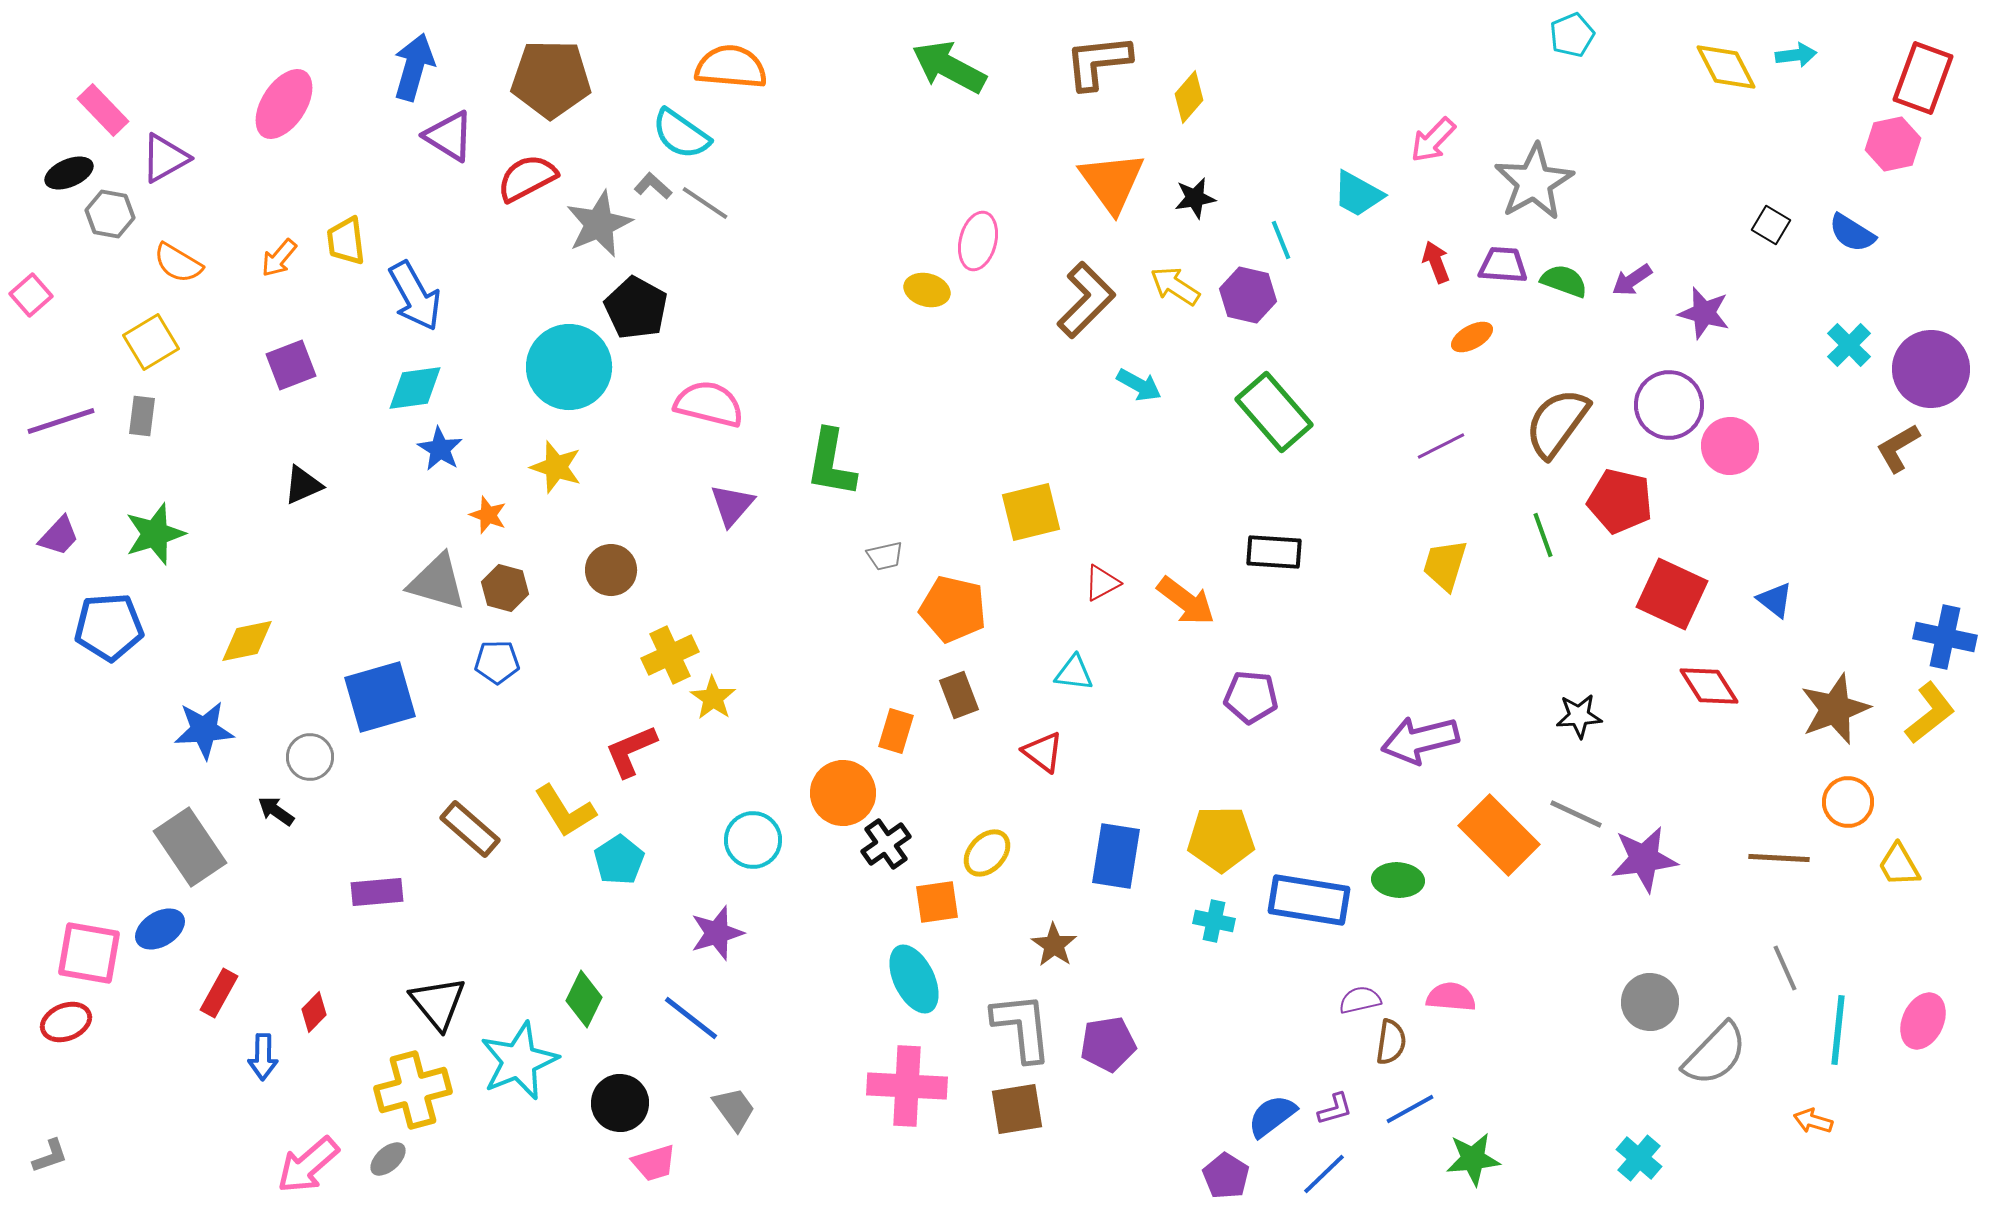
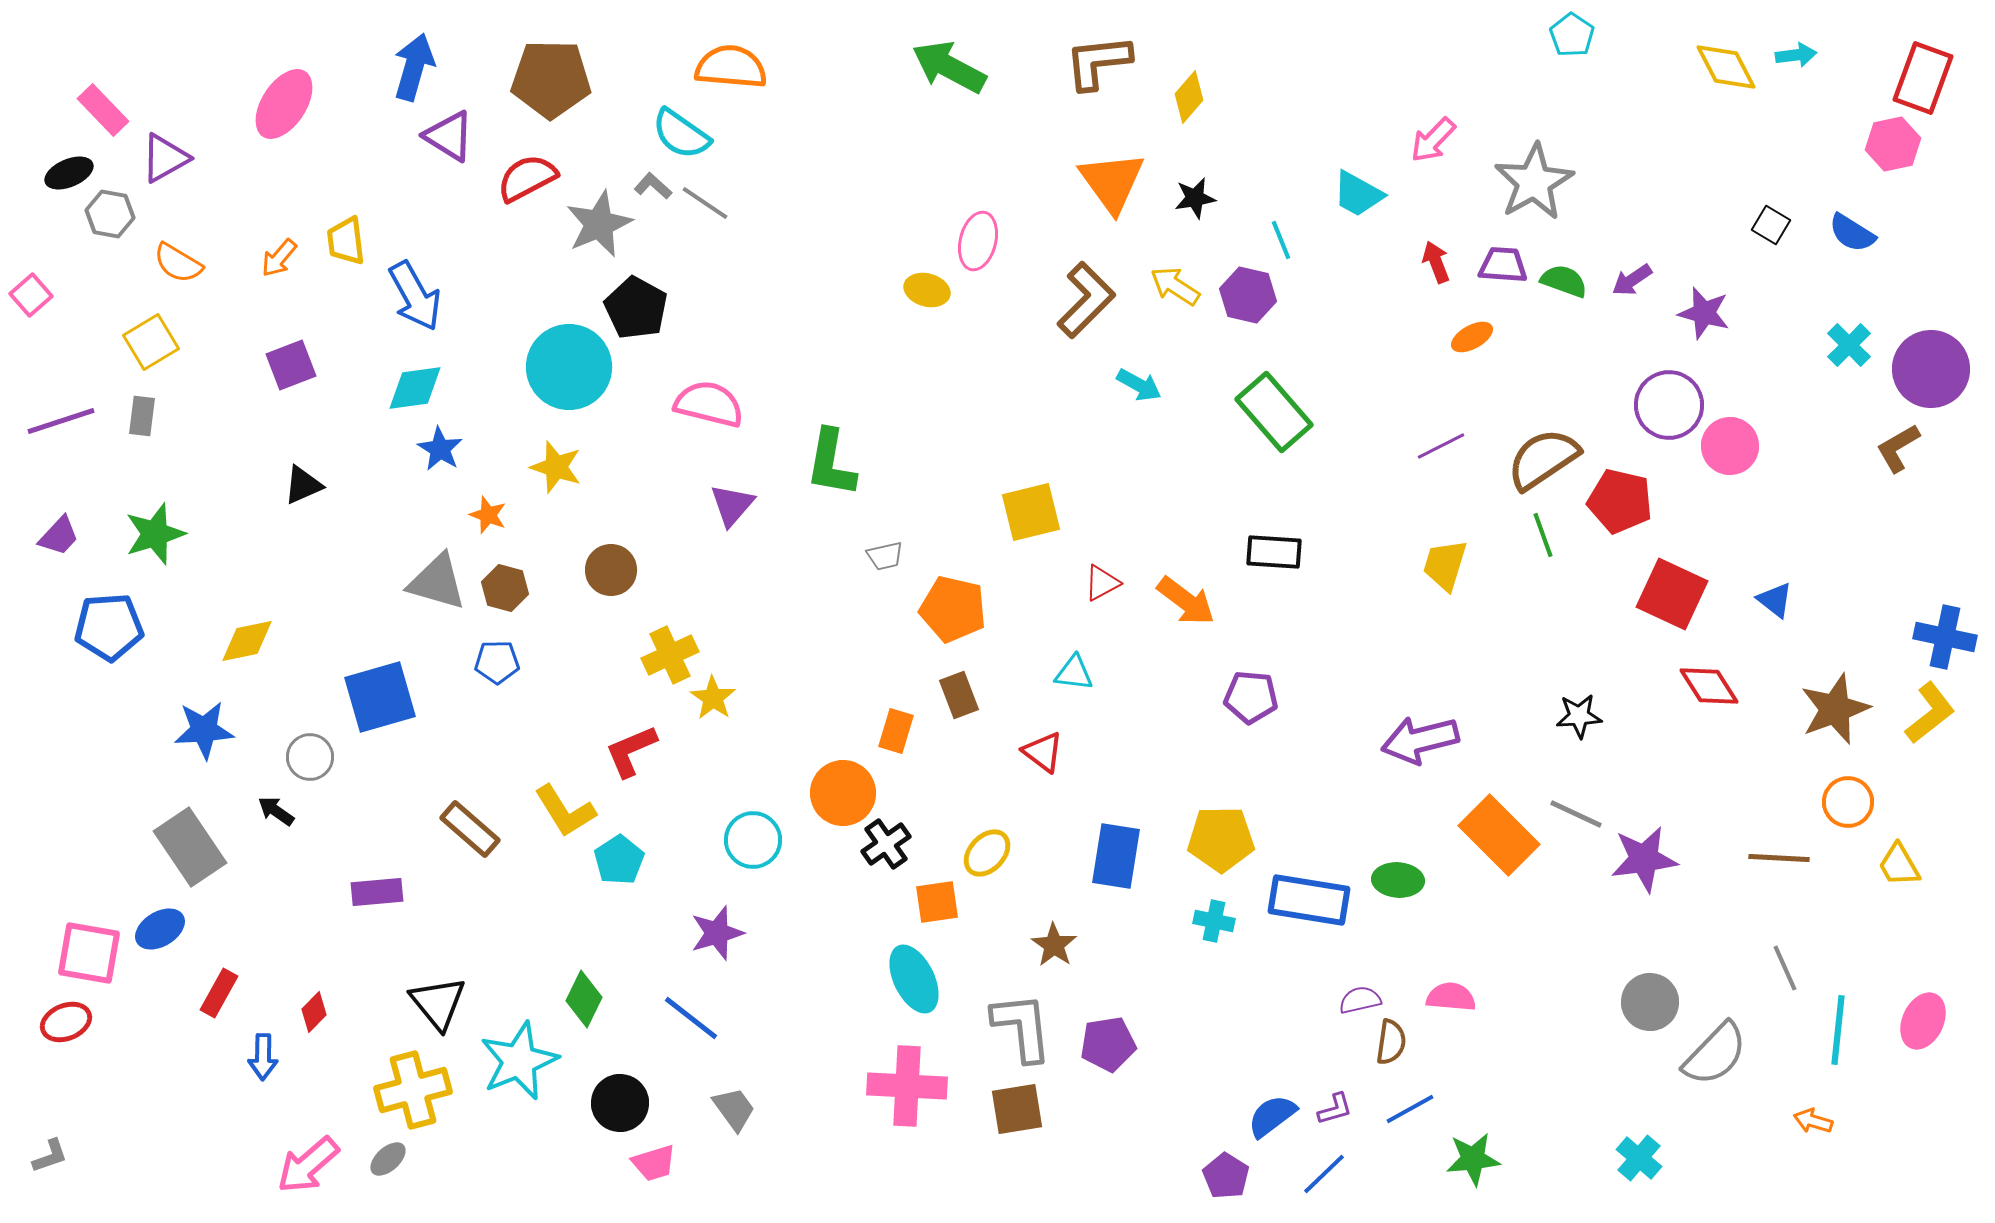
cyan pentagon at (1572, 35): rotated 15 degrees counterclockwise
brown semicircle at (1557, 423): moved 14 px left, 36 px down; rotated 20 degrees clockwise
